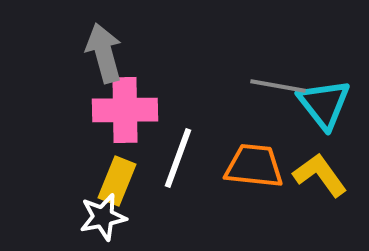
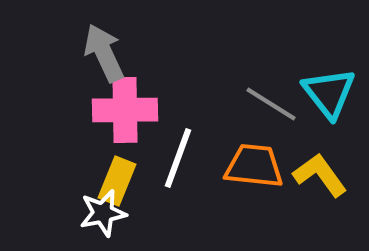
gray arrow: rotated 10 degrees counterclockwise
gray line: moved 7 px left, 18 px down; rotated 22 degrees clockwise
cyan triangle: moved 5 px right, 11 px up
white star: moved 4 px up
